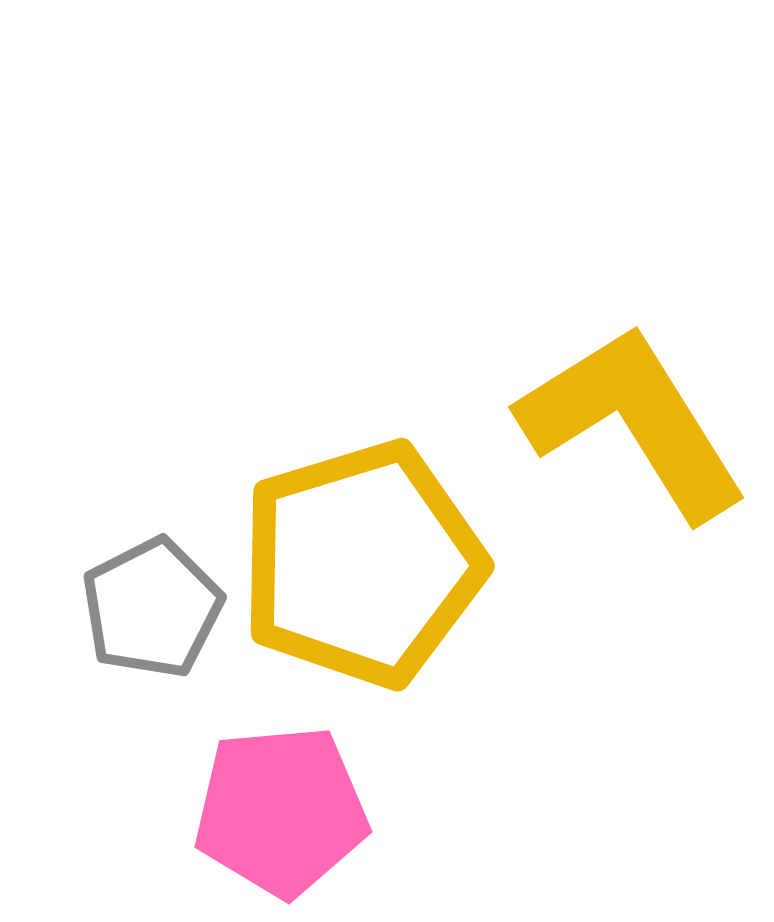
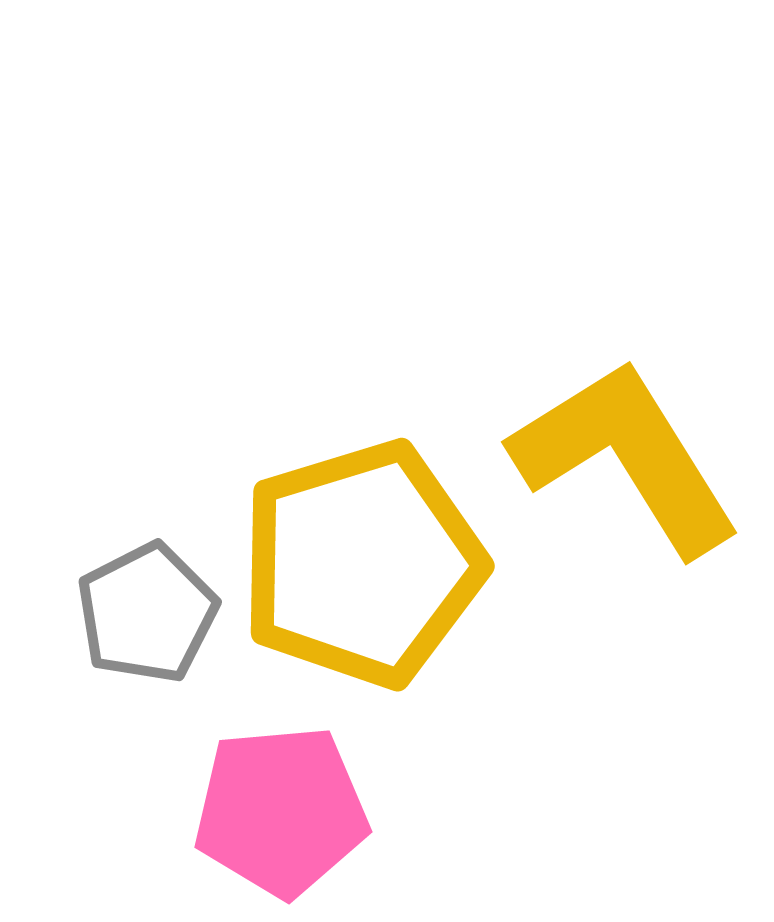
yellow L-shape: moved 7 px left, 35 px down
gray pentagon: moved 5 px left, 5 px down
